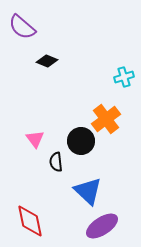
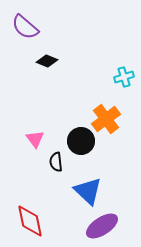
purple semicircle: moved 3 px right
